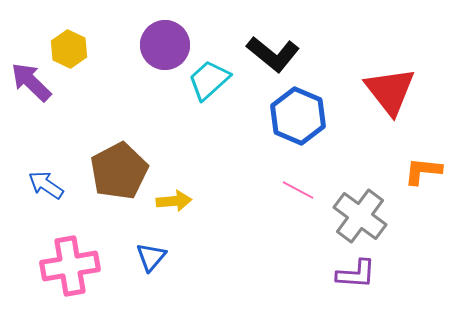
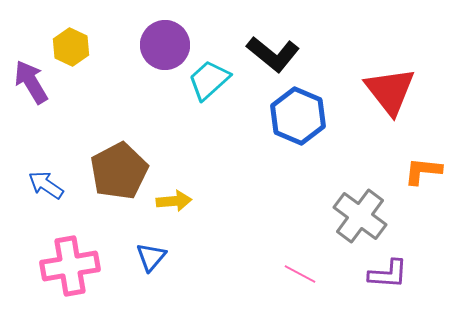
yellow hexagon: moved 2 px right, 2 px up
purple arrow: rotated 15 degrees clockwise
pink line: moved 2 px right, 84 px down
purple L-shape: moved 32 px right
